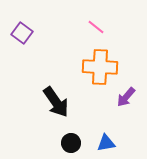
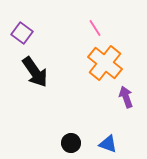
pink line: moved 1 px left, 1 px down; rotated 18 degrees clockwise
orange cross: moved 5 px right, 4 px up; rotated 36 degrees clockwise
purple arrow: rotated 120 degrees clockwise
black arrow: moved 21 px left, 30 px up
blue triangle: moved 2 px right, 1 px down; rotated 30 degrees clockwise
